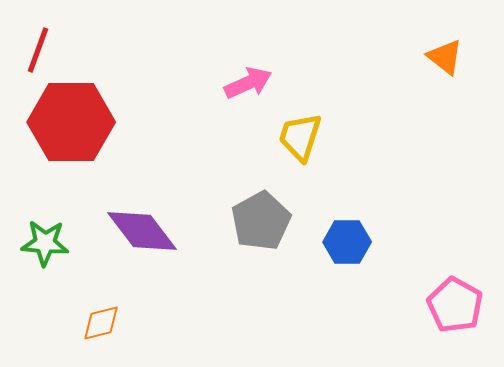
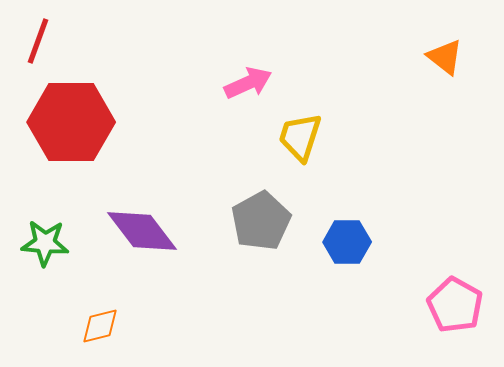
red line: moved 9 px up
orange diamond: moved 1 px left, 3 px down
